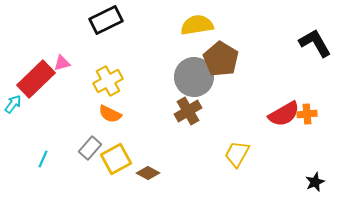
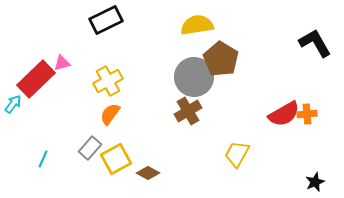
orange semicircle: rotated 100 degrees clockwise
